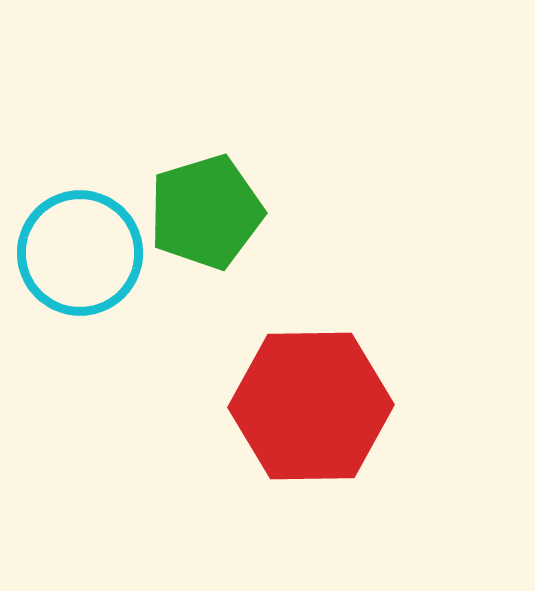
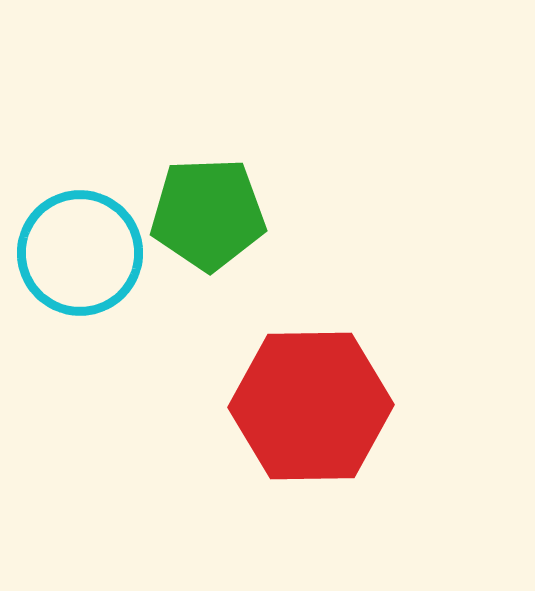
green pentagon: moved 2 px right, 2 px down; rotated 15 degrees clockwise
